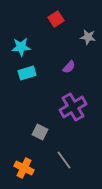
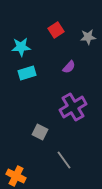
red square: moved 11 px down
gray star: rotated 14 degrees counterclockwise
orange cross: moved 8 px left, 8 px down
